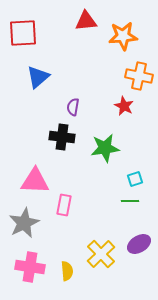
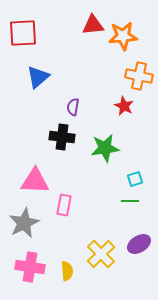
red triangle: moved 7 px right, 4 px down
